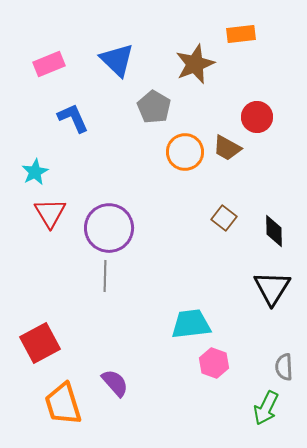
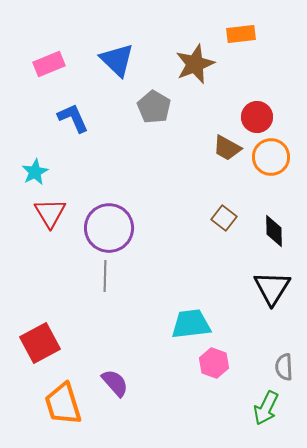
orange circle: moved 86 px right, 5 px down
